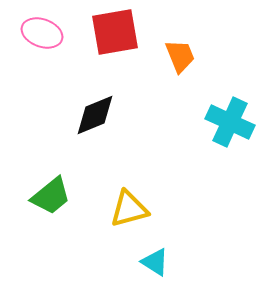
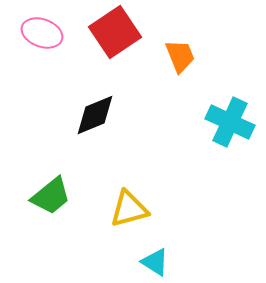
red square: rotated 24 degrees counterclockwise
